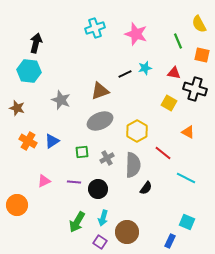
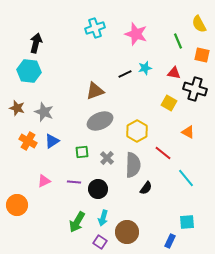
brown triangle: moved 5 px left
gray star: moved 17 px left, 12 px down
gray cross: rotated 16 degrees counterclockwise
cyan line: rotated 24 degrees clockwise
cyan square: rotated 28 degrees counterclockwise
